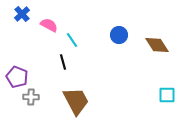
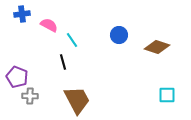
blue cross: rotated 35 degrees clockwise
brown diamond: moved 2 px down; rotated 40 degrees counterclockwise
gray cross: moved 1 px left, 1 px up
brown trapezoid: moved 1 px right, 1 px up
